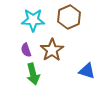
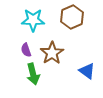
brown hexagon: moved 3 px right
brown star: moved 3 px down
blue triangle: rotated 18 degrees clockwise
